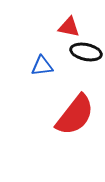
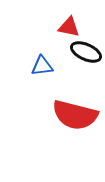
black ellipse: rotated 12 degrees clockwise
red semicircle: rotated 66 degrees clockwise
